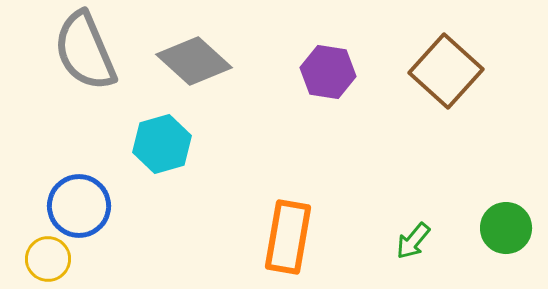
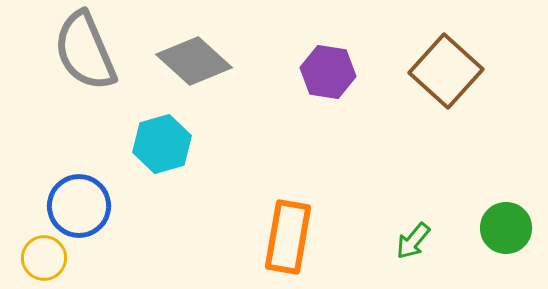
yellow circle: moved 4 px left, 1 px up
